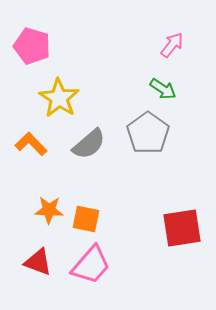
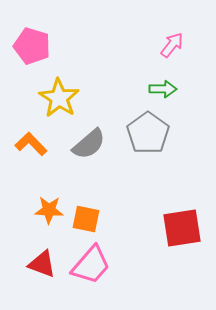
green arrow: rotated 32 degrees counterclockwise
red triangle: moved 4 px right, 2 px down
